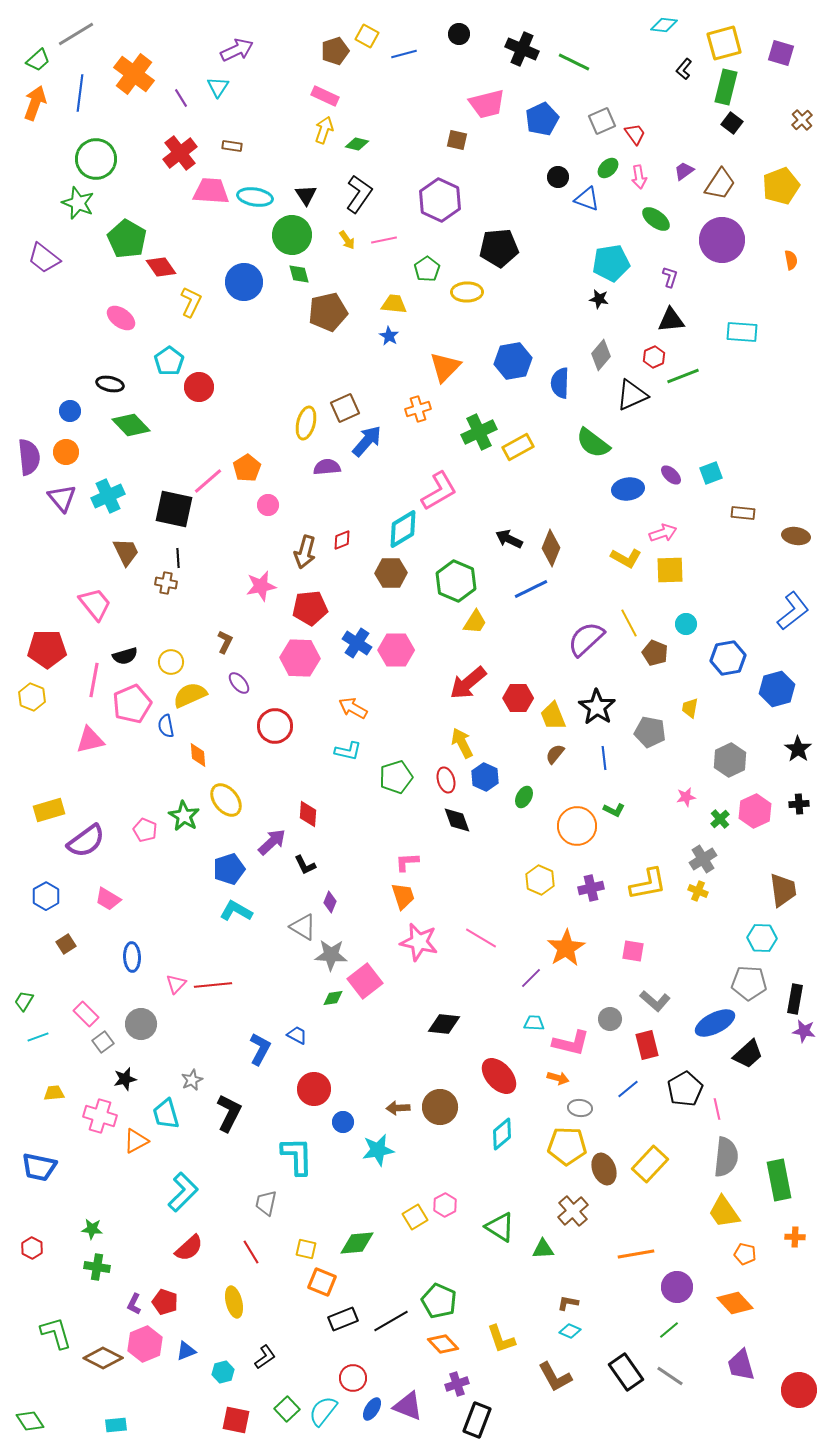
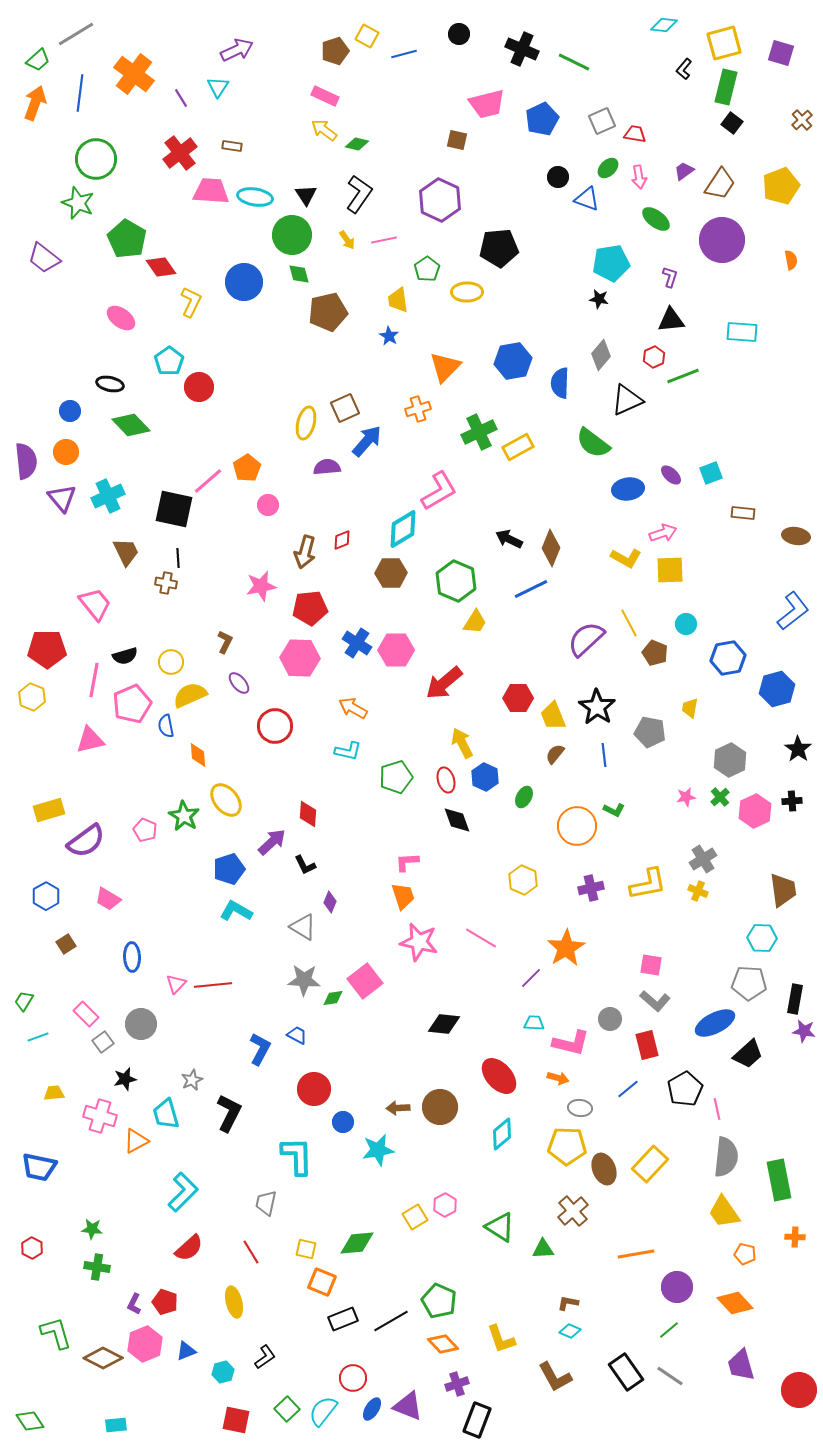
yellow arrow at (324, 130): rotated 72 degrees counterclockwise
red trapezoid at (635, 134): rotated 45 degrees counterclockwise
yellow trapezoid at (394, 304): moved 4 px right, 4 px up; rotated 104 degrees counterclockwise
black triangle at (632, 395): moved 5 px left, 5 px down
purple semicircle at (29, 457): moved 3 px left, 4 px down
red arrow at (468, 683): moved 24 px left
blue line at (604, 758): moved 3 px up
black cross at (799, 804): moved 7 px left, 3 px up
green cross at (720, 819): moved 22 px up
yellow hexagon at (540, 880): moved 17 px left
pink square at (633, 951): moved 18 px right, 14 px down
gray star at (331, 955): moved 27 px left, 25 px down
